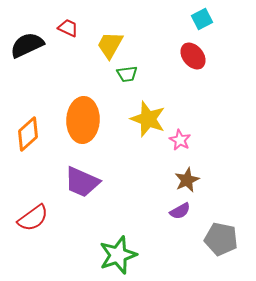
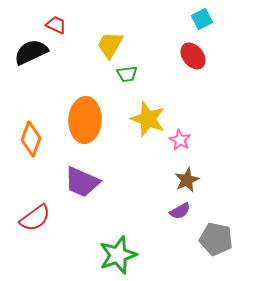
red trapezoid: moved 12 px left, 3 px up
black semicircle: moved 4 px right, 7 px down
orange ellipse: moved 2 px right
orange diamond: moved 3 px right, 5 px down; rotated 28 degrees counterclockwise
red semicircle: moved 2 px right
gray pentagon: moved 5 px left
